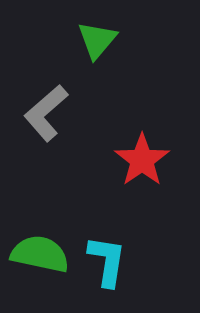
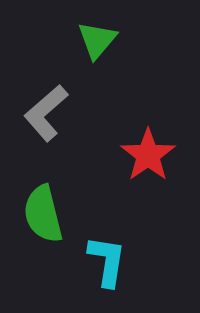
red star: moved 6 px right, 5 px up
green semicircle: moved 3 px right, 40 px up; rotated 116 degrees counterclockwise
